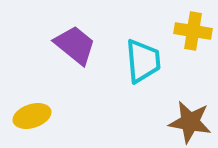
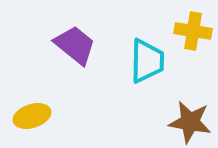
cyan trapezoid: moved 4 px right; rotated 6 degrees clockwise
